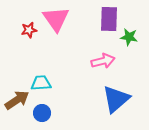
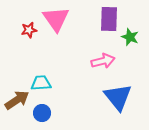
green star: moved 1 px right; rotated 12 degrees clockwise
blue triangle: moved 2 px right, 2 px up; rotated 28 degrees counterclockwise
